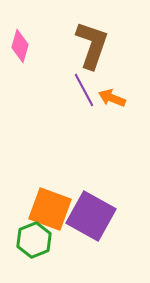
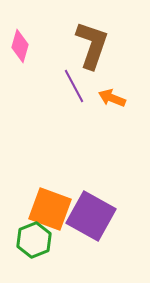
purple line: moved 10 px left, 4 px up
